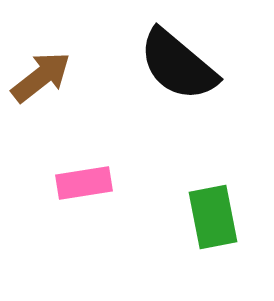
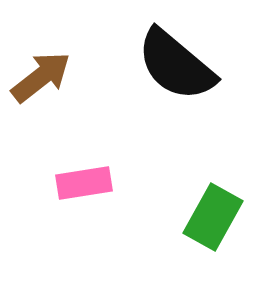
black semicircle: moved 2 px left
green rectangle: rotated 40 degrees clockwise
